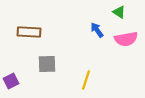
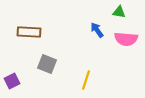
green triangle: rotated 24 degrees counterclockwise
pink semicircle: rotated 15 degrees clockwise
gray square: rotated 24 degrees clockwise
purple square: moved 1 px right
